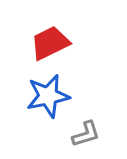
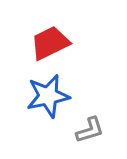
gray L-shape: moved 4 px right, 4 px up
